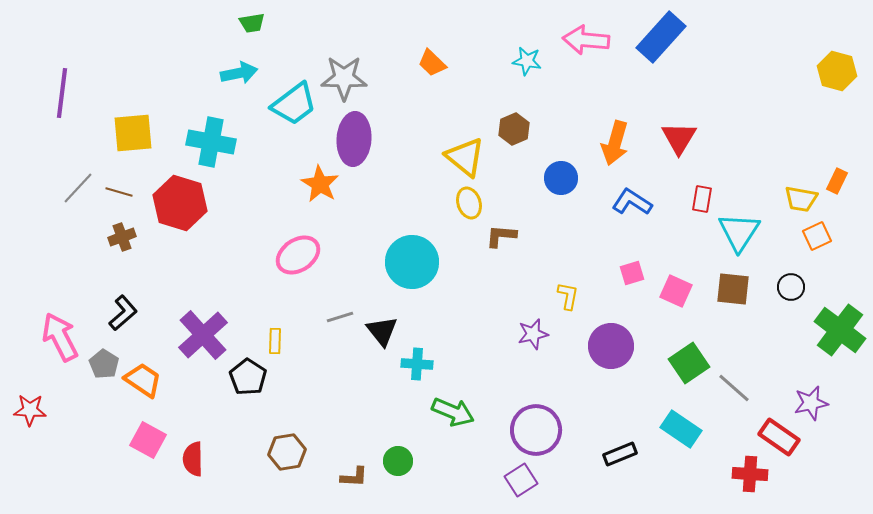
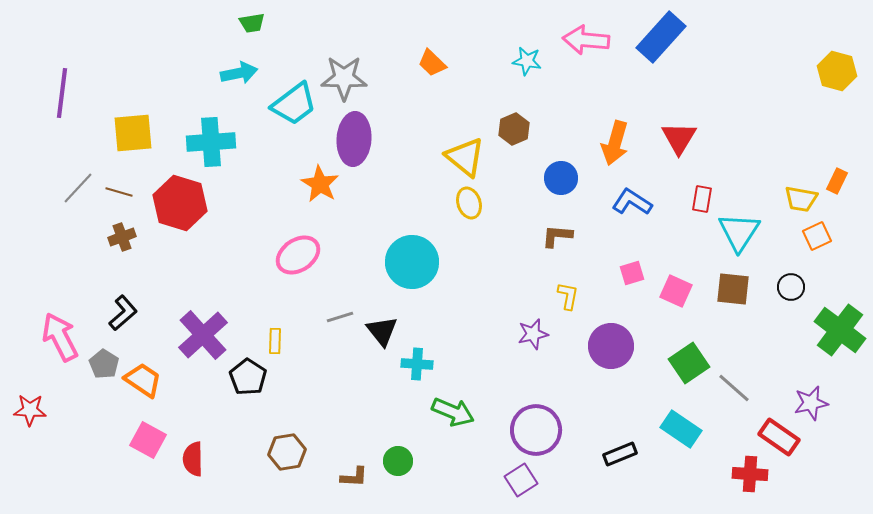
cyan cross at (211, 142): rotated 15 degrees counterclockwise
brown L-shape at (501, 236): moved 56 px right
